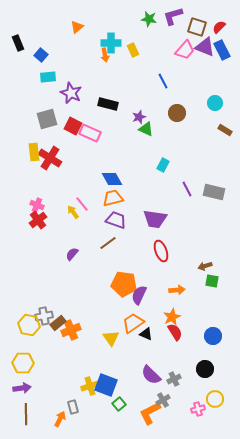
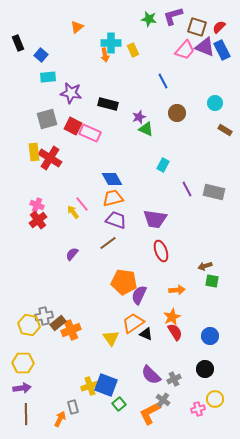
purple star at (71, 93): rotated 15 degrees counterclockwise
orange pentagon at (124, 284): moved 2 px up
blue circle at (213, 336): moved 3 px left
gray cross at (163, 400): rotated 24 degrees counterclockwise
